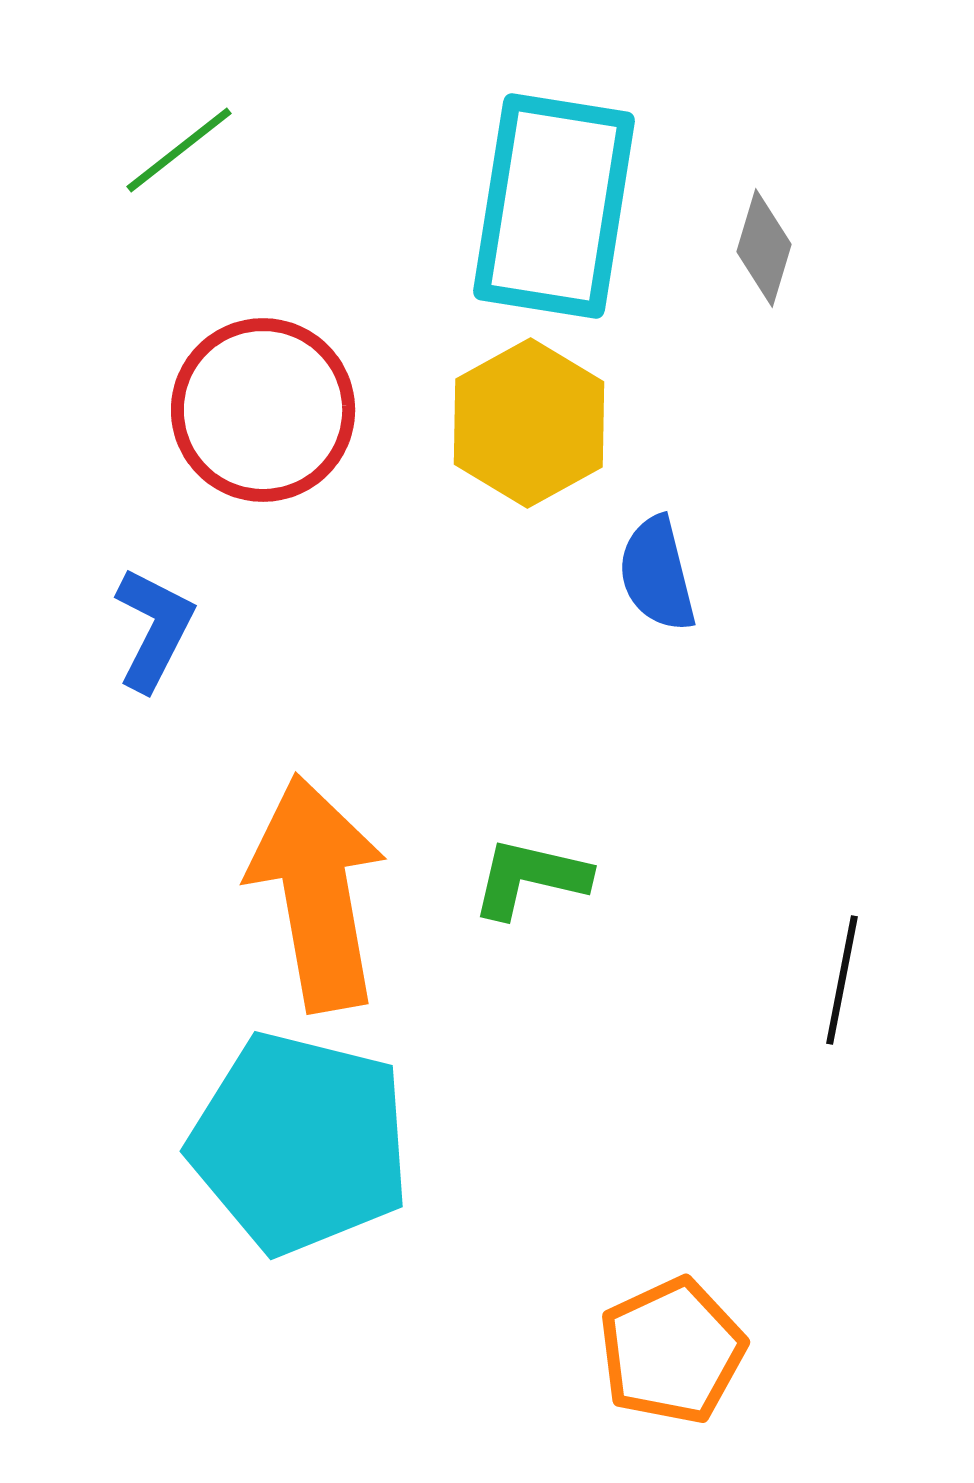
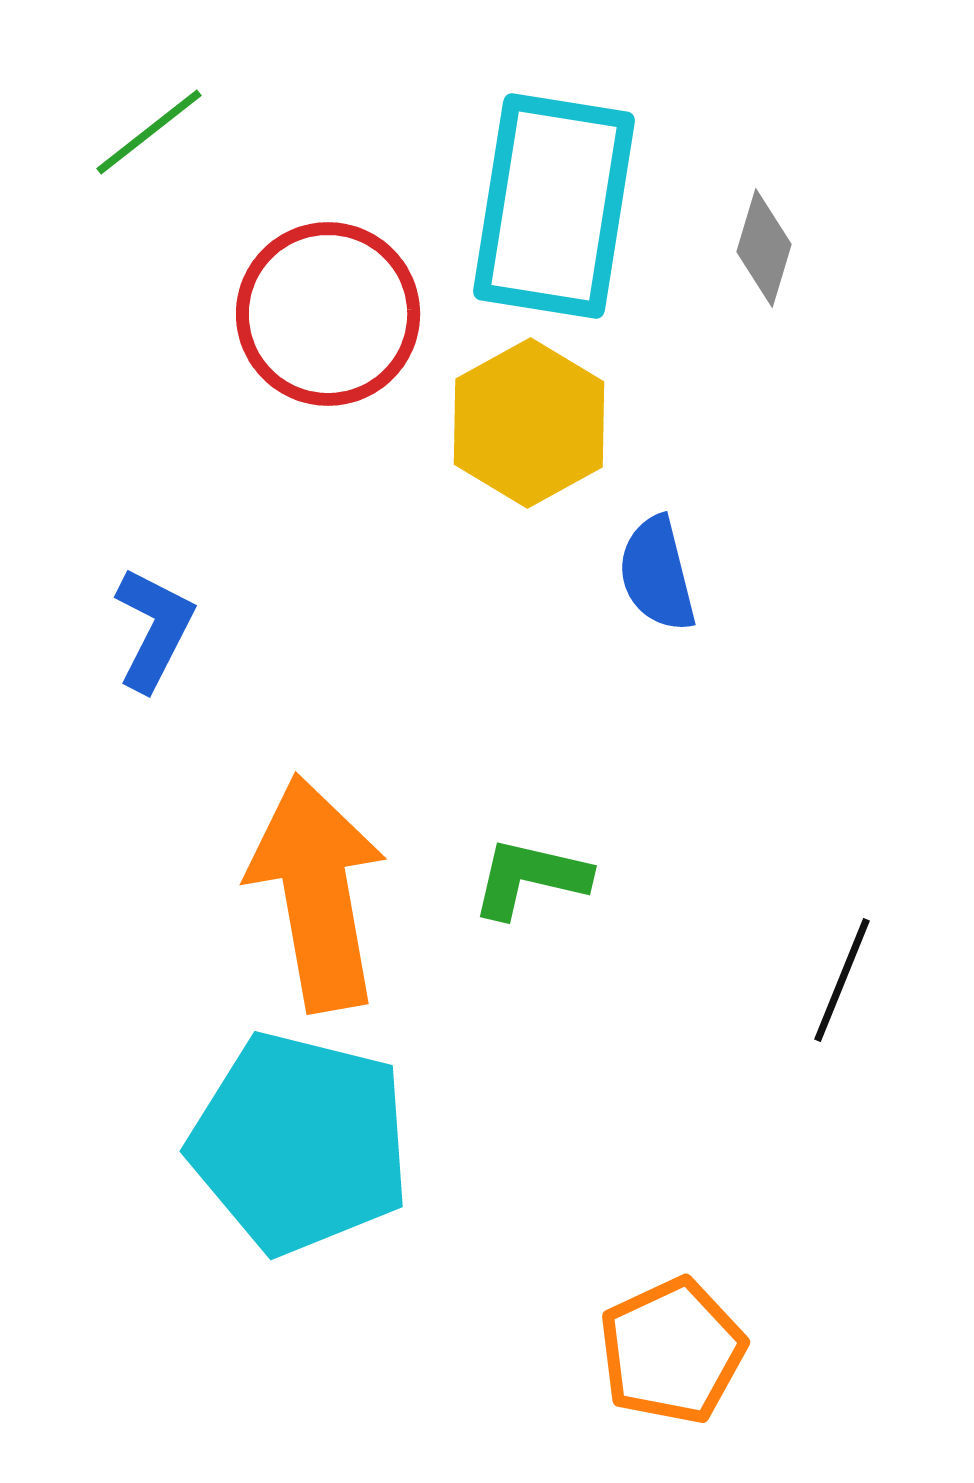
green line: moved 30 px left, 18 px up
red circle: moved 65 px right, 96 px up
black line: rotated 11 degrees clockwise
